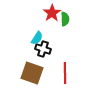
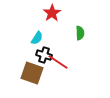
green semicircle: moved 15 px right, 14 px down
black cross: moved 1 px right, 6 px down
red line: moved 7 px left, 11 px up; rotated 55 degrees counterclockwise
